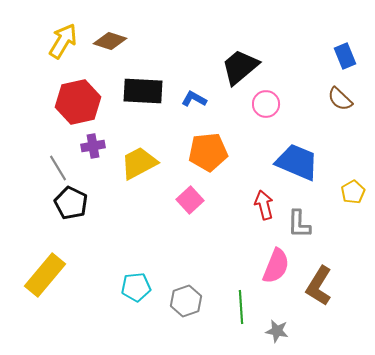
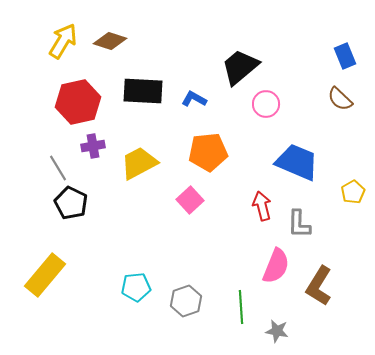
red arrow: moved 2 px left, 1 px down
